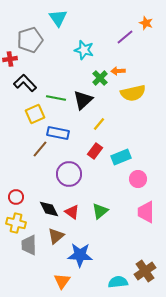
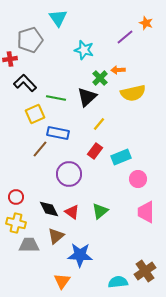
orange arrow: moved 1 px up
black triangle: moved 4 px right, 3 px up
gray trapezoid: rotated 90 degrees clockwise
